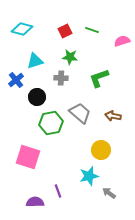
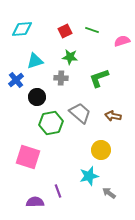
cyan diamond: rotated 20 degrees counterclockwise
